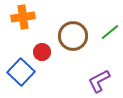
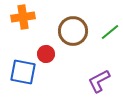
brown circle: moved 5 px up
red circle: moved 4 px right, 2 px down
blue square: moved 2 px right; rotated 32 degrees counterclockwise
